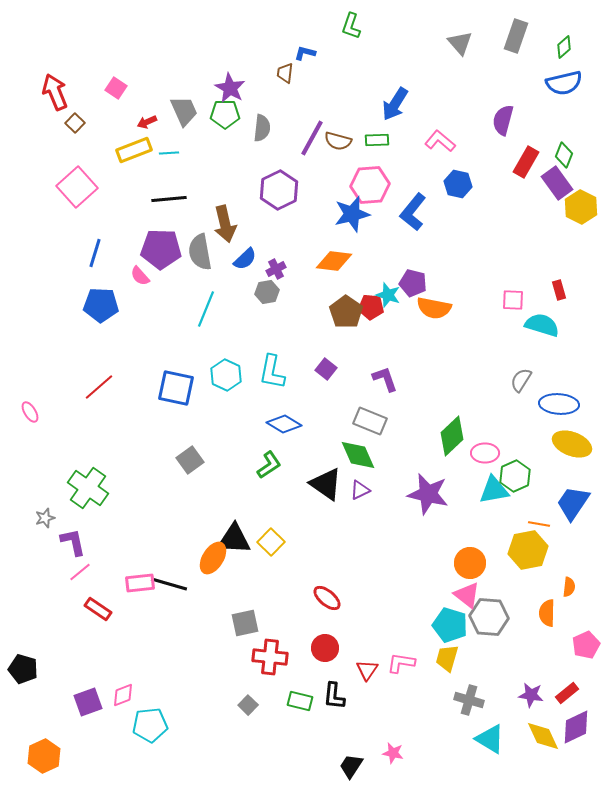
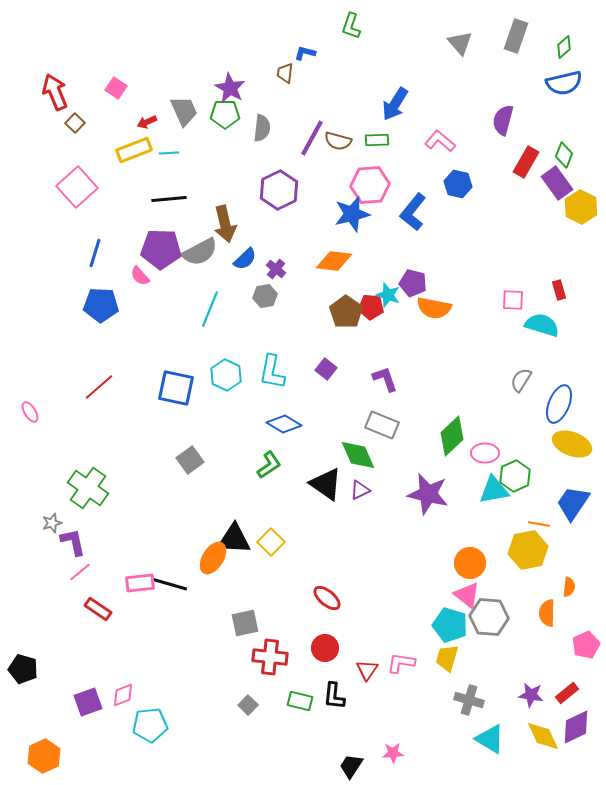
gray semicircle at (200, 252): rotated 108 degrees counterclockwise
purple cross at (276, 269): rotated 24 degrees counterclockwise
gray hexagon at (267, 292): moved 2 px left, 4 px down
cyan line at (206, 309): moved 4 px right
blue ellipse at (559, 404): rotated 72 degrees counterclockwise
gray rectangle at (370, 421): moved 12 px right, 4 px down
gray star at (45, 518): moved 7 px right, 5 px down
pink star at (393, 753): rotated 15 degrees counterclockwise
